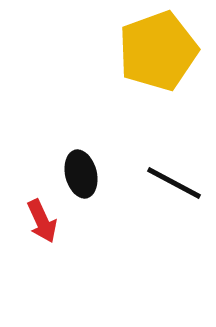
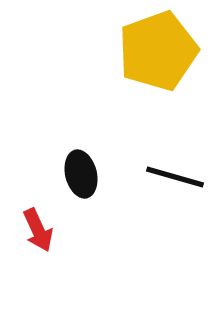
black line: moved 1 px right, 6 px up; rotated 12 degrees counterclockwise
red arrow: moved 4 px left, 9 px down
